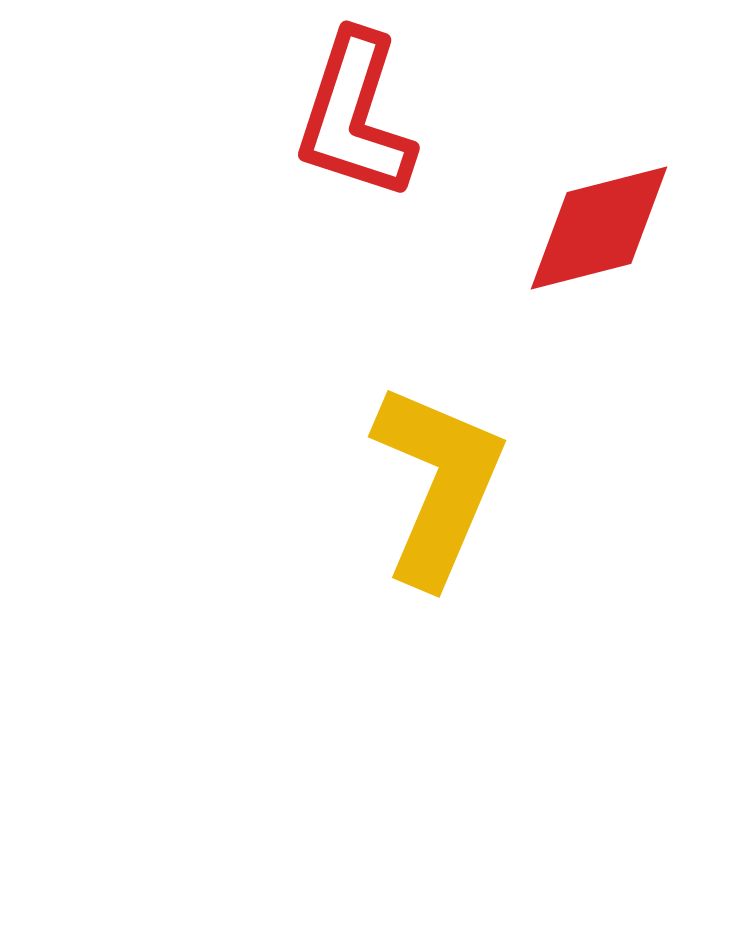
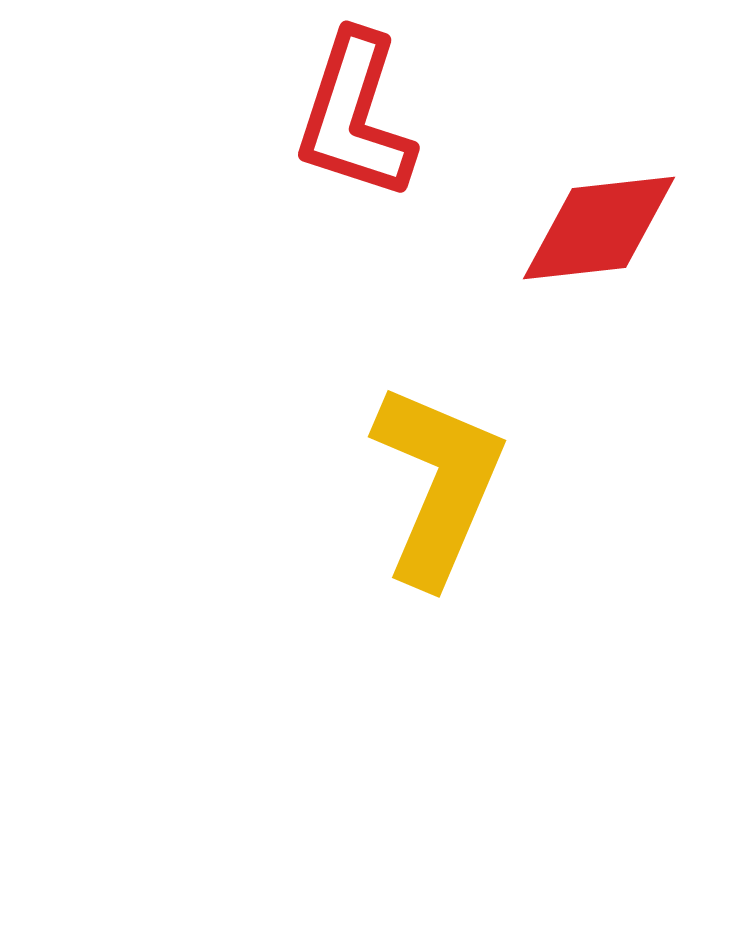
red diamond: rotated 8 degrees clockwise
